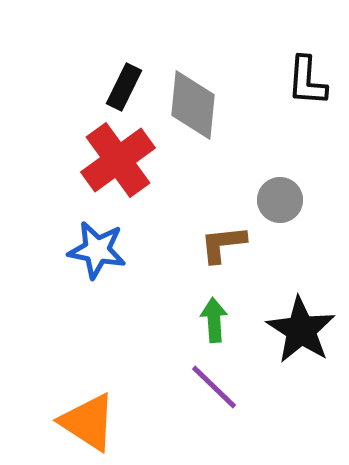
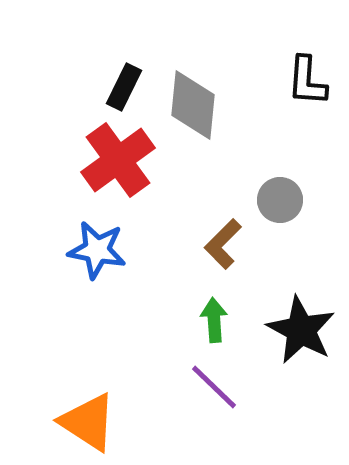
brown L-shape: rotated 39 degrees counterclockwise
black star: rotated 4 degrees counterclockwise
